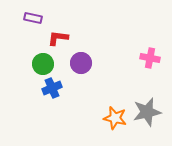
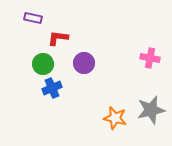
purple circle: moved 3 px right
gray star: moved 4 px right, 2 px up
